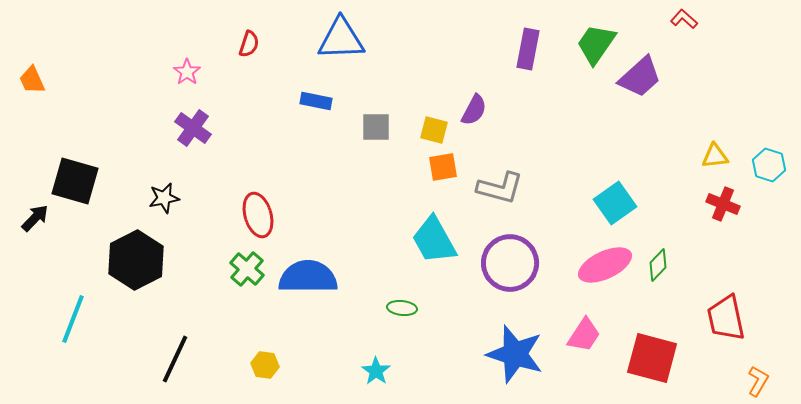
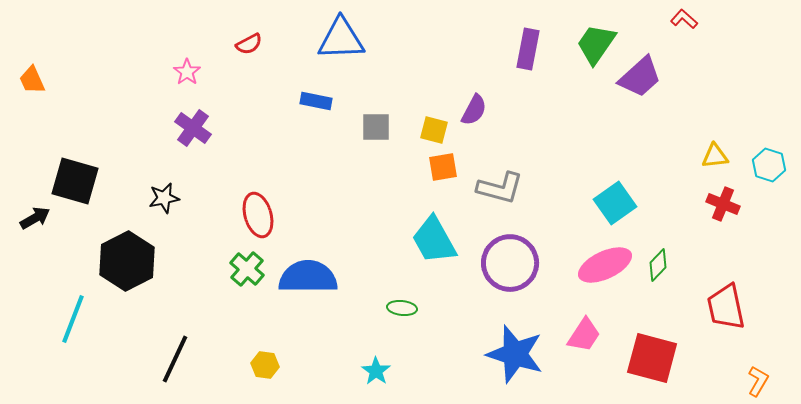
red semicircle: rotated 44 degrees clockwise
black arrow: rotated 16 degrees clockwise
black hexagon: moved 9 px left, 1 px down
red trapezoid: moved 11 px up
